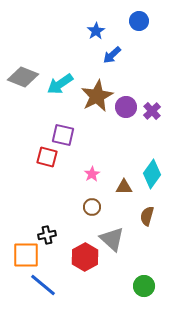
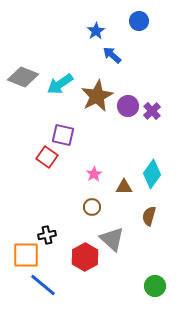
blue arrow: rotated 84 degrees clockwise
purple circle: moved 2 px right, 1 px up
red square: rotated 20 degrees clockwise
pink star: moved 2 px right
brown semicircle: moved 2 px right
green circle: moved 11 px right
